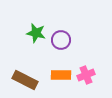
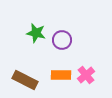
purple circle: moved 1 px right
pink cross: rotated 18 degrees counterclockwise
